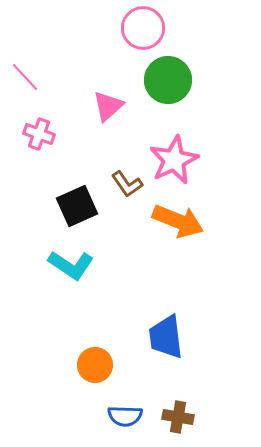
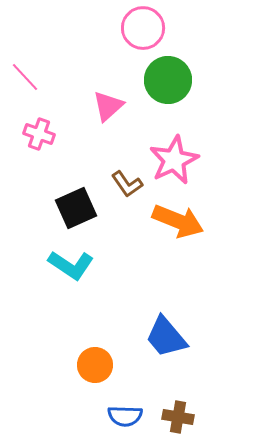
black square: moved 1 px left, 2 px down
blue trapezoid: rotated 33 degrees counterclockwise
